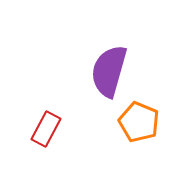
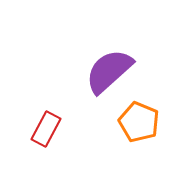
purple semicircle: rotated 32 degrees clockwise
